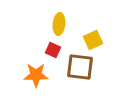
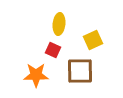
brown square: moved 4 px down; rotated 8 degrees counterclockwise
